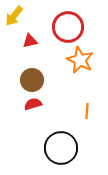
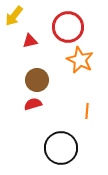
brown circle: moved 5 px right
